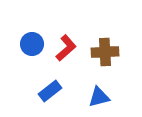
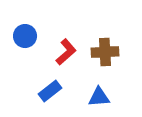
blue circle: moved 7 px left, 8 px up
red L-shape: moved 4 px down
blue triangle: rotated 10 degrees clockwise
